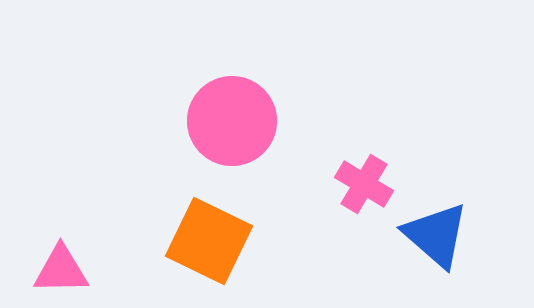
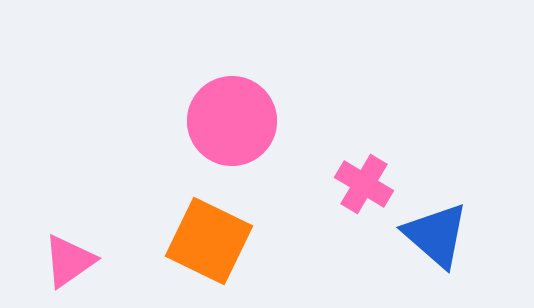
pink triangle: moved 8 px right, 9 px up; rotated 34 degrees counterclockwise
